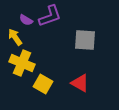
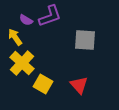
yellow cross: rotated 20 degrees clockwise
red triangle: moved 1 px left, 2 px down; rotated 18 degrees clockwise
